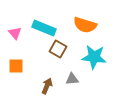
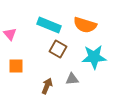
cyan rectangle: moved 5 px right, 3 px up
pink triangle: moved 5 px left, 1 px down
cyan star: rotated 10 degrees counterclockwise
